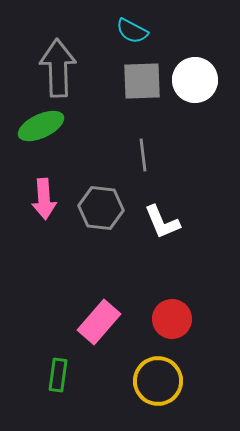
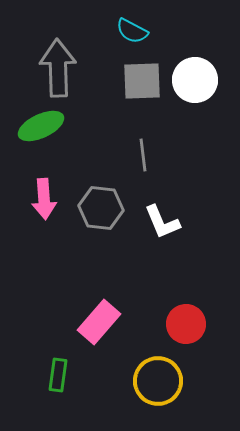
red circle: moved 14 px right, 5 px down
